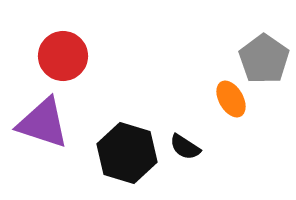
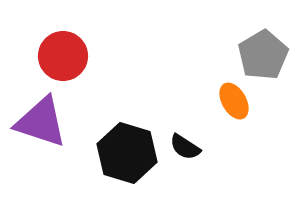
gray pentagon: moved 1 px left, 4 px up; rotated 6 degrees clockwise
orange ellipse: moved 3 px right, 2 px down
purple triangle: moved 2 px left, 1 px up
